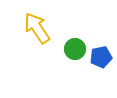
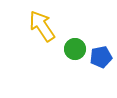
yellow arrow: moved 5 px right, 2 px up
